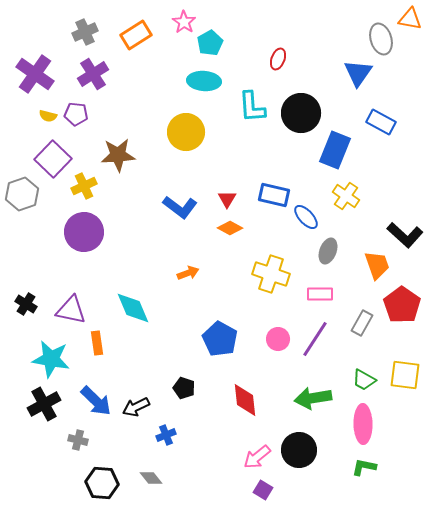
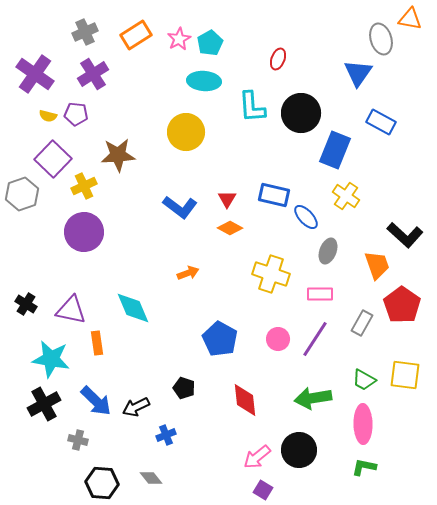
pink star at (184, 22): moved 5 px left, 17 px down; rotated 10 degrees clockwise
